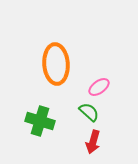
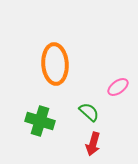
orange ellipse: moved 1 px left
pink ellipse: moved 19 px right
red arrow: moved 2 px down
